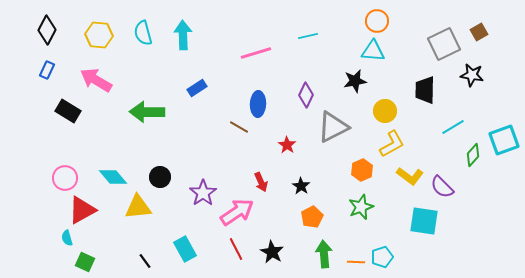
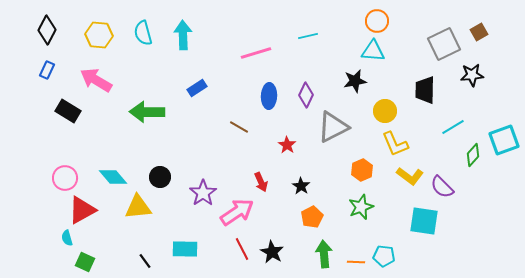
black star at (472, 75): rotated 15 degrees counterclockwise
blue ellipse at (258, 104): moved 11 px right, 8 px up
yellow L-shape at (392, 144): moved 3 px right; rotated 96 degrees clockwise
cyan rectangle at (185, 249): rotated 60 degrees counterclockwise
red line at (236, 249): moved 6 px right
cyan pentagon at (382, 257): moved 2 px right, 1 px up; rotated 25 degrees clockwise
